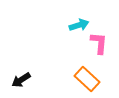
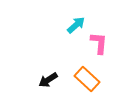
cyan arrow: moved 3 px left; rotated 24 degrees counterclockwise
black arrow: moved 27 px right
